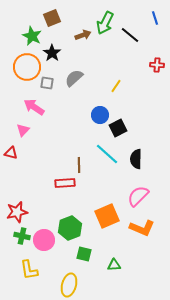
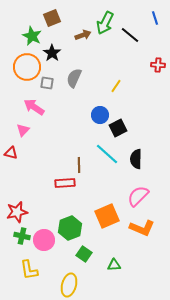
red cross: moved 1 px right
gray semicircle: rotated 24 degrees counterclockwise
green square: rotated 21 degrees clockwise
